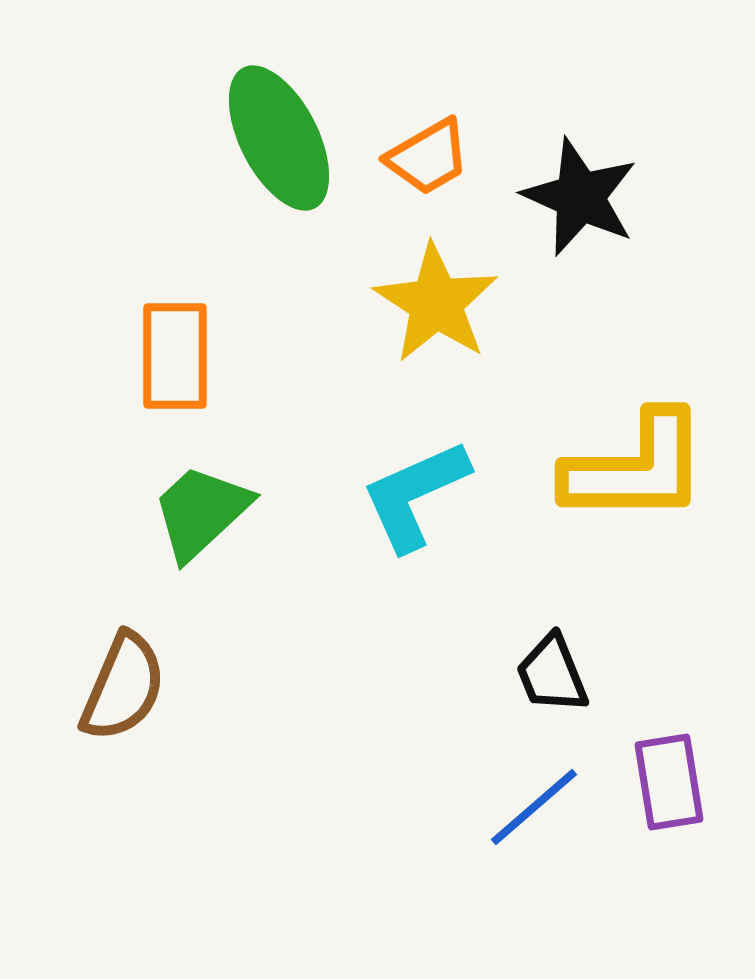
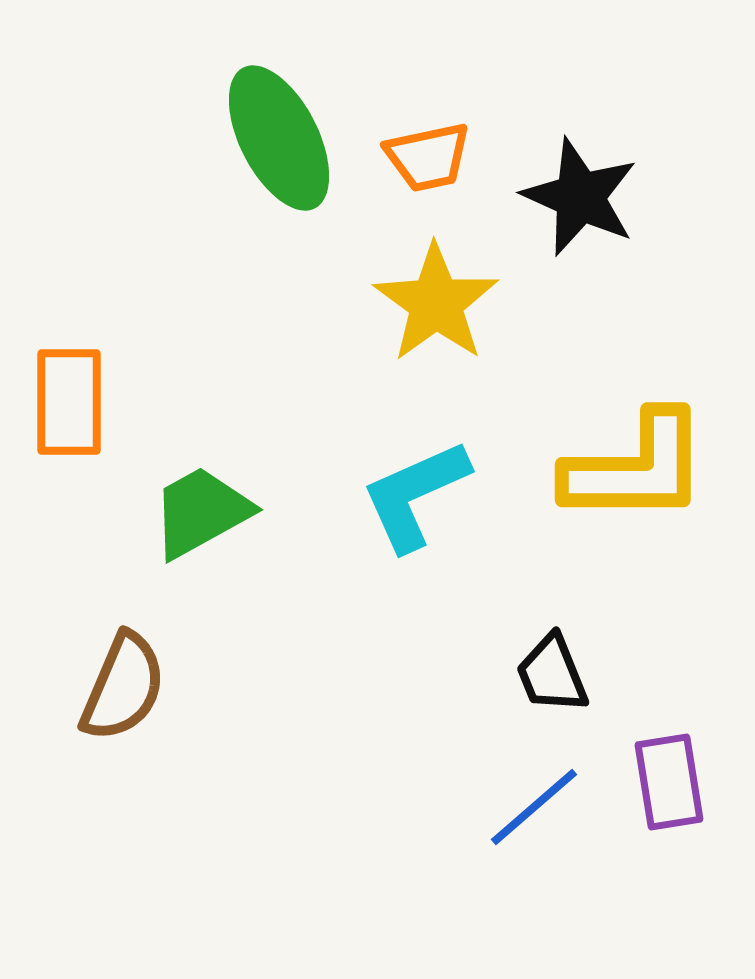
orange trapezoid: rotated 18 degrees clockwise
yellow star: rotated 3 degrees clockwise
orange rectangle: moved 106 px left, 46 px down
green trapezoid: rotated 14 degrees clockwise
